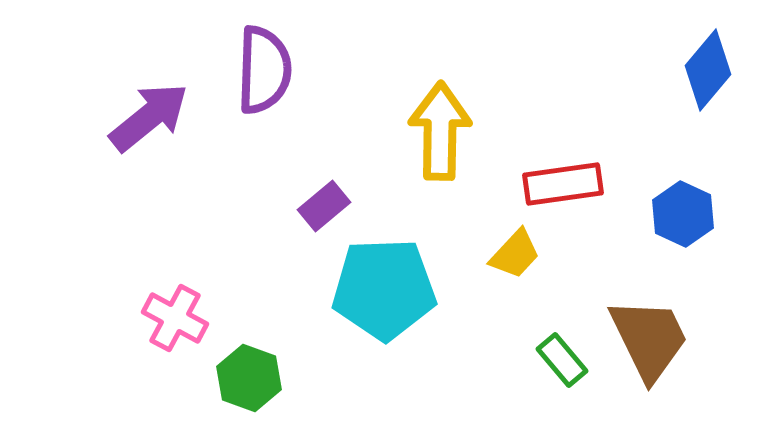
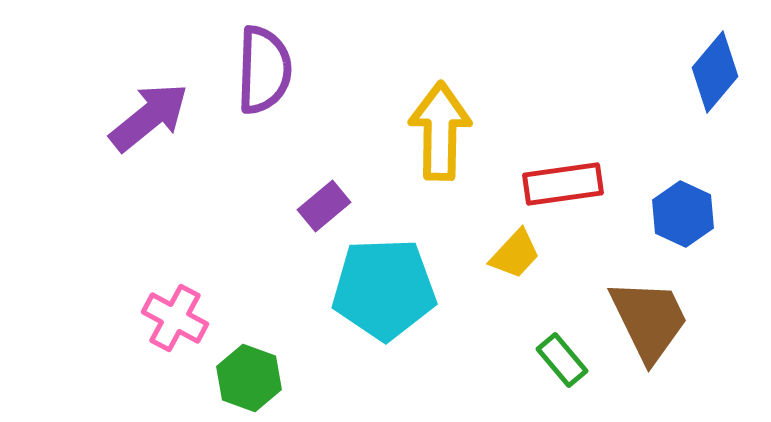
blue diamond: moved 7 px right, 2 px down
brown trapezoid: moved 19 px up
